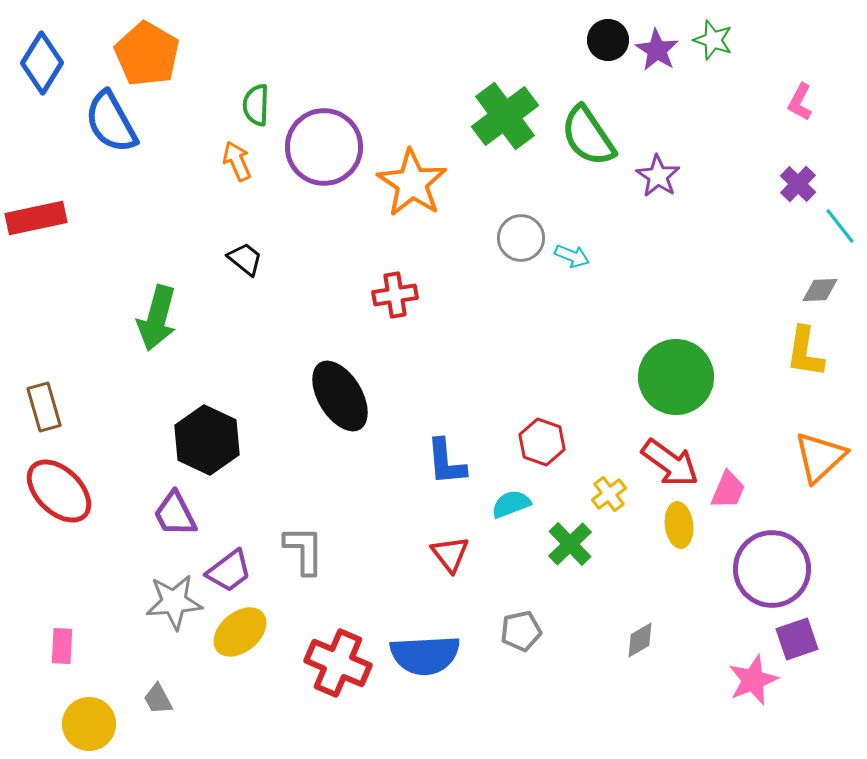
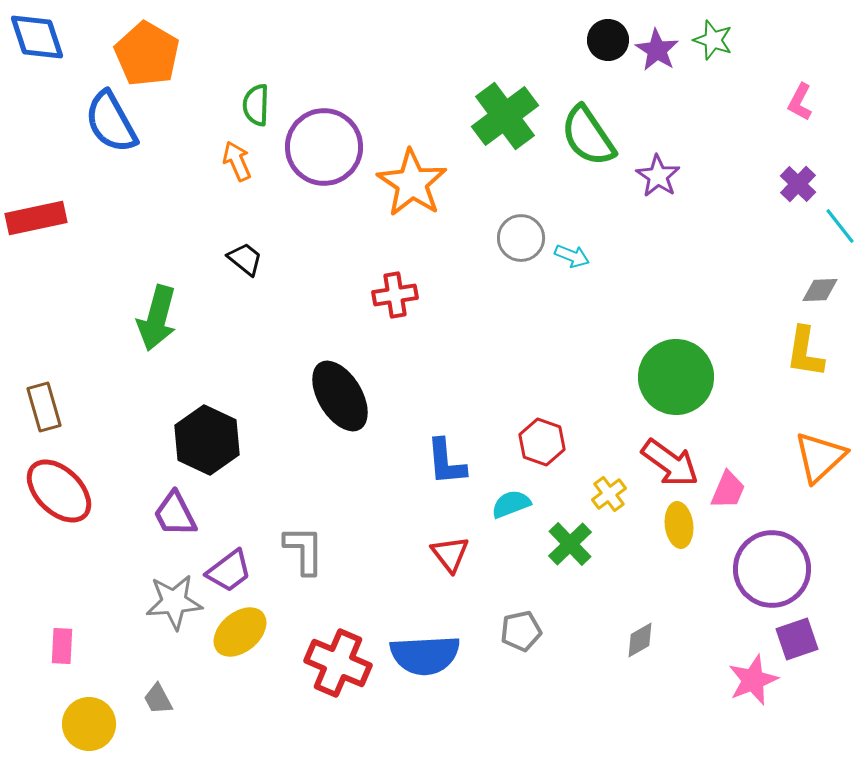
blue diamond at (42, 63): moved 5 px left, 26 px up; rotated 50 degrees counterclockwise
